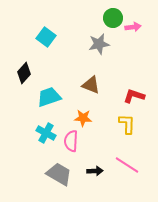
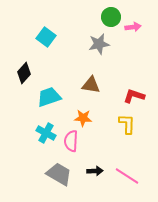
green circle: moved 2 px left, 1 px up
brown triangle: rotated 12 degrees counterclockwise
pink line: moved 11 px down
